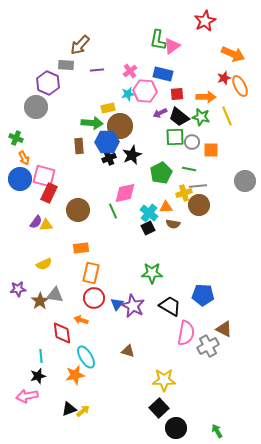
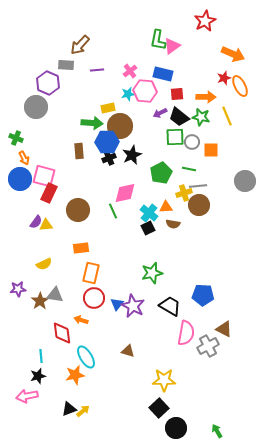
brown rectangle at (79, 146): moved 5 px down
green star at (152, 273): rotated 15 degrees counterclockwise
